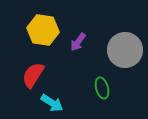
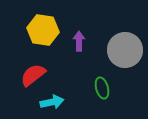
purple arrow: moved 1 px right, 1 px up; rotated 144 degrees clockwise
red semicircle: rotated 20 degrees clockwise
cyan arrow: moved 1 px up; rotated 45 degrees counterclockwise
